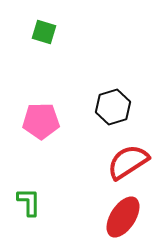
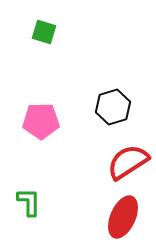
red ellipse: rotated 9 degrees counterclockwise
